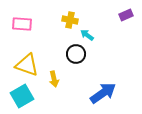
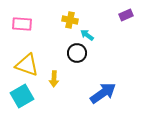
black circle: moved 1 px right, 1 px up
yellow arrow: rotated 14 degrees clockwise
